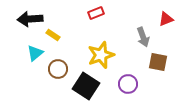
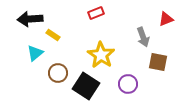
yellow star: rotated 20 degrees counterclockwise
brown circle: moved 4 px down
